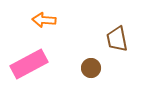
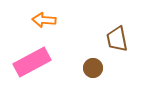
pink rectangle: moved 3 px right, 2 px up
brown circle: moved 2 px right
